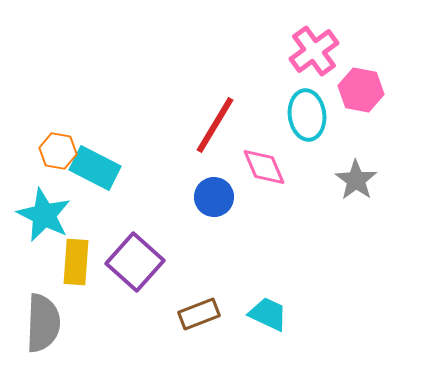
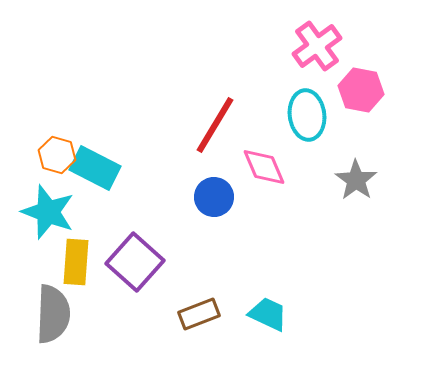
pink cross: moved 3 px right, 5 px up
orange hexagon: moved 1 px left, 4 px down; rotated 6 degrees clockwise
cyan star: moved 4 px right, 3 px up; rotated 6 degrees counterclockwise
gray semicircle: moved 10 px right, 9 px up
